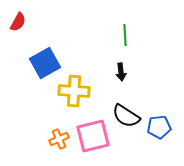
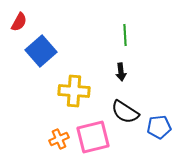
red semicircle: moved 1 px right
blue square: moved 4 px left, 12 px up; rotated 12 degrees counterclockwise
black semicircle: moved 1 px left, 4 px up
pink square: moved 1 px down
